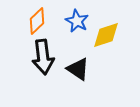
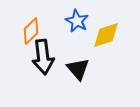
orange diamond: moved 6 px left, 10 px down
black triangle: rotated 15 degrees clockwise
